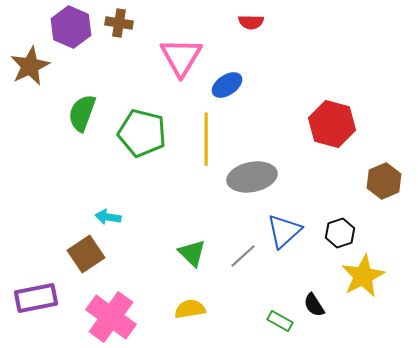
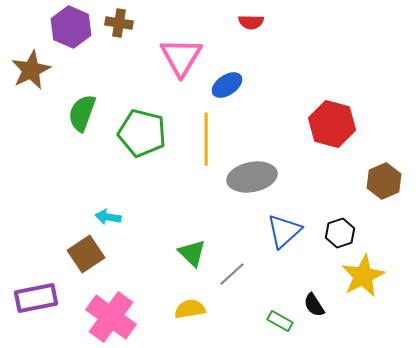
brown star: moved 1 px right, 4 px down
gray line: moved 11 px left, 18 px down
